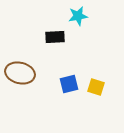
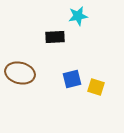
blue square: moved 3 px right, 5 px up
